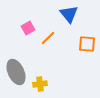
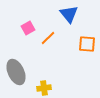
yellow cross: moved 4 px right, 4 px down
